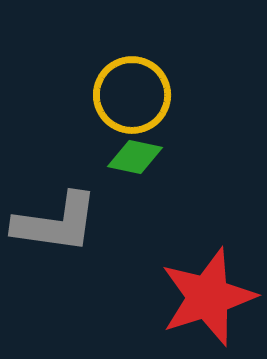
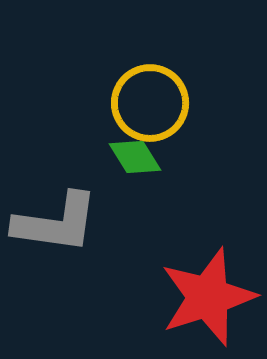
yellow circle: moved 18 px right, 8 px down
green diamond: rotated 46 degrees clockwise
